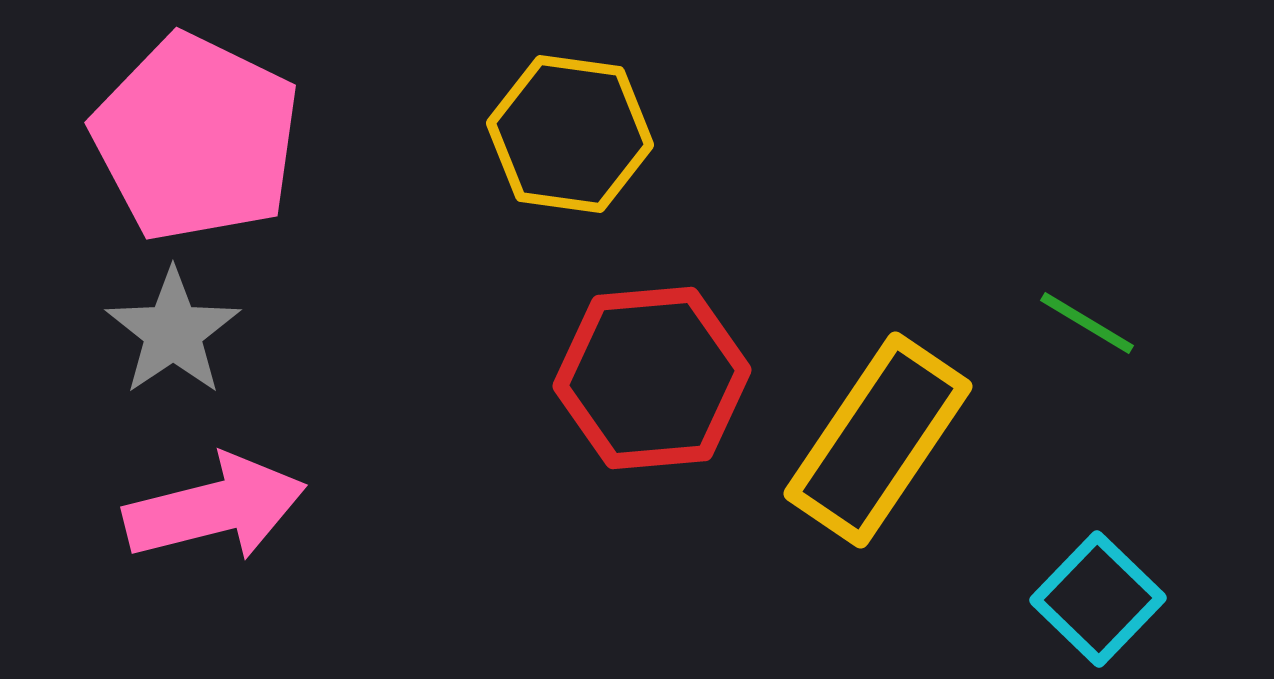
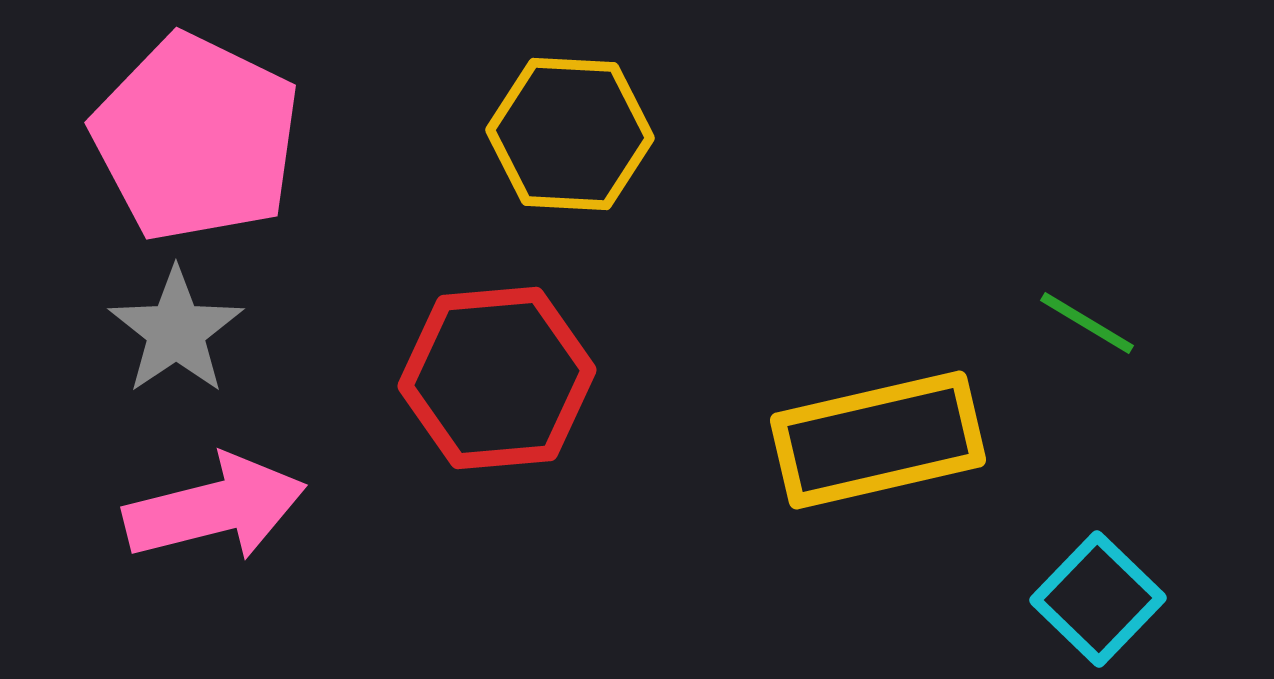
yellow hexagon: rotated 5 degrees counterclockwise
gray star: moved 3 px right, 1 px up
red hexagon: moved 155 px left
yellow rectangle: rotated 43 degrees clockwise
